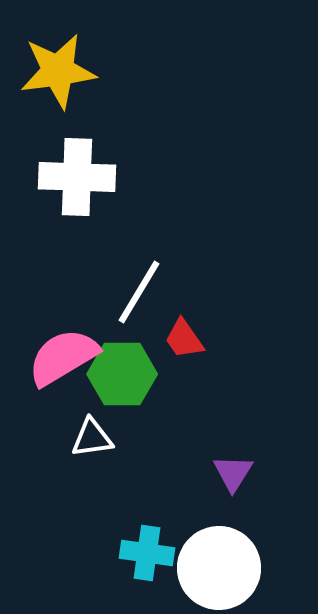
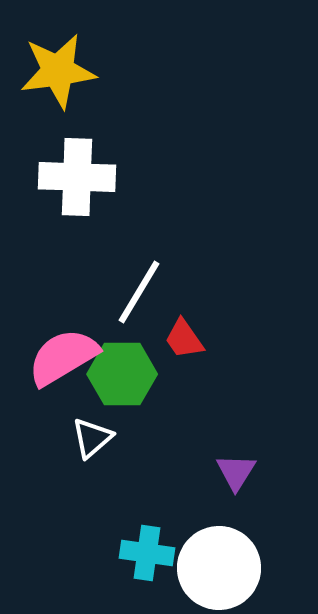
white triangle: rotated 33 degrees counterclockwise
purple triangle: moved 3 px right, 1 px up
